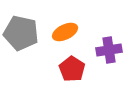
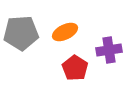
gray pentagon: rotated 16 degrees counterclockwise
red pentagon: moved 3 px right, 1 px up
